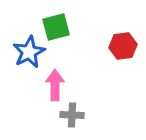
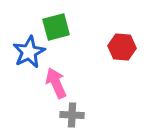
red hexagon: moved 1 px left, 1 px down; rotated 12 degrees clockwise
pink arrow: moved 1 px right, 2 px up; rotated 24 degrees counterclockwise
